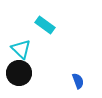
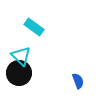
cyan rectangle: moved 11 px left, 2 px down
cyan triangle: moved 7 px down
